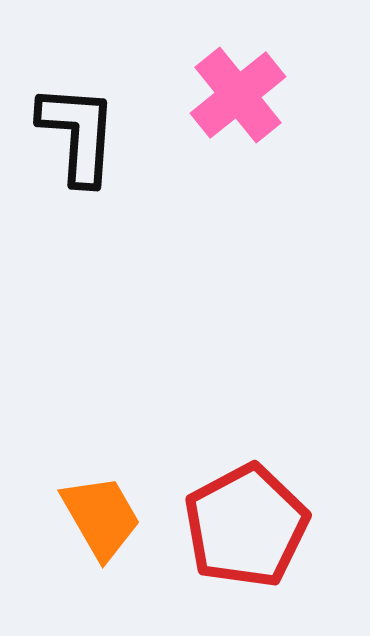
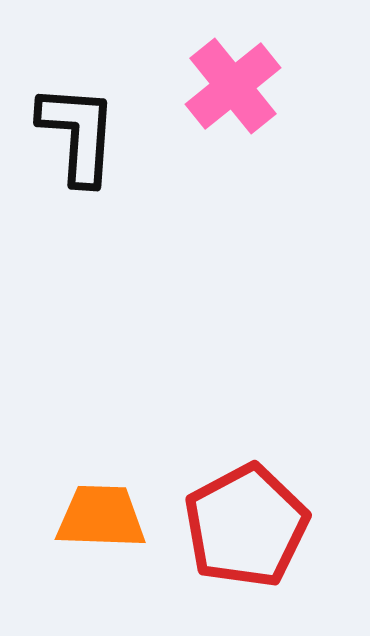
pink cross: moved 5 px left, 9 px up
orange trapezoid: rotated 58 degrees counterclockwise
